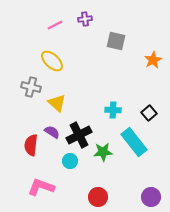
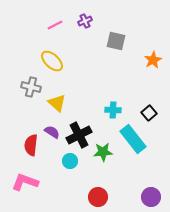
purple cross: moved 2 px down; rotated 16 degrees counterclockwise
cyan rectangle: moved 1 px left, 3 px up
pink L-shape: moved 16 px left, 5 px up
